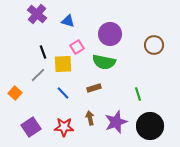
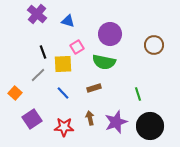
purple square: moved 1 px right, 8 px up
